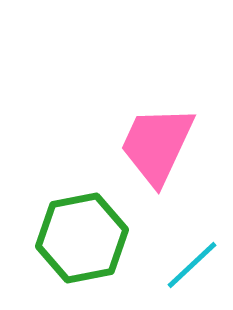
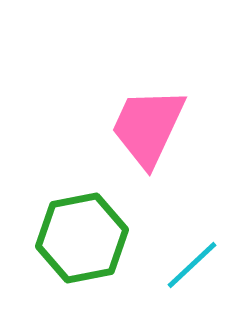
pink trapezoid: moved 9 px left, 18 px up
